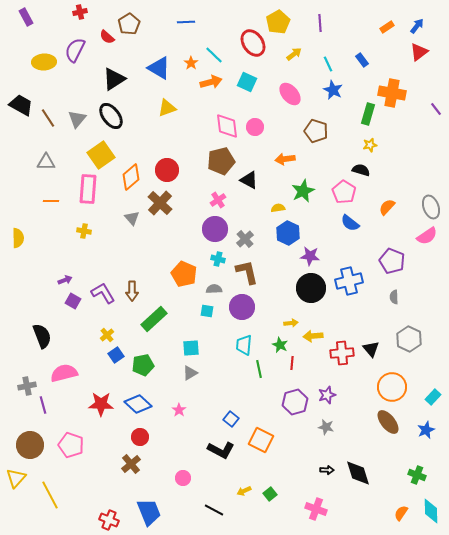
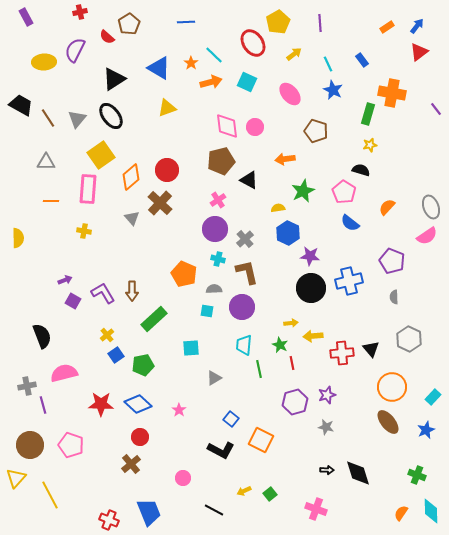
red line at (292, 363): rotated 16 degrees counterclockwise
gray triangle at (190, 373): moved 24 px right, 5 px down
